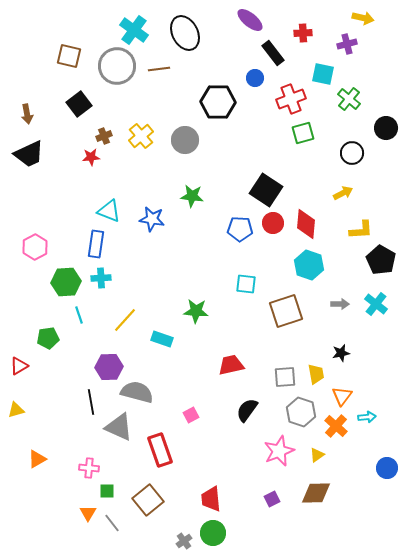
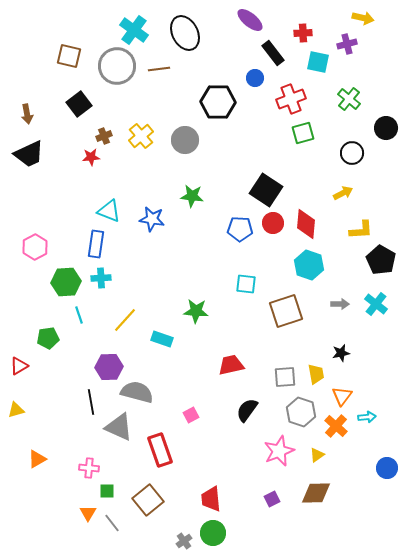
cyan square at (323, 74): moved 5 px left, 12 px up
